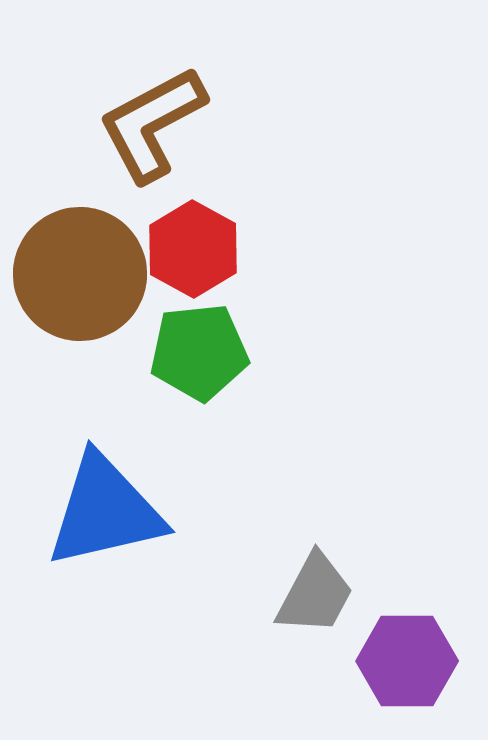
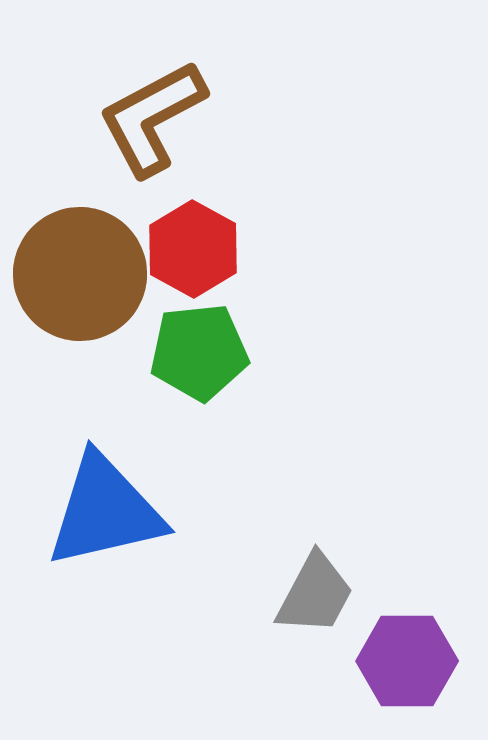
brown L-shape: moved 6 px up
